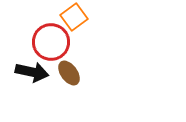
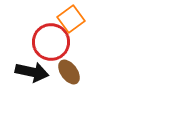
orange square: moved 3 px left, 2 px down
brown ellipse: moved 1 px up
